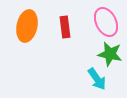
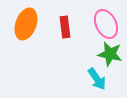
pink ellipse: moved 2 px down
orange ellipse: moved 1 px left, 2 px up; rotated 8 degrees clockwise
